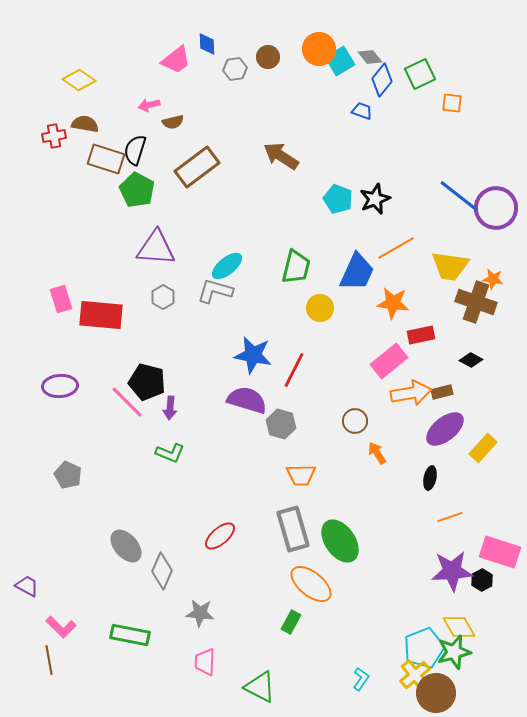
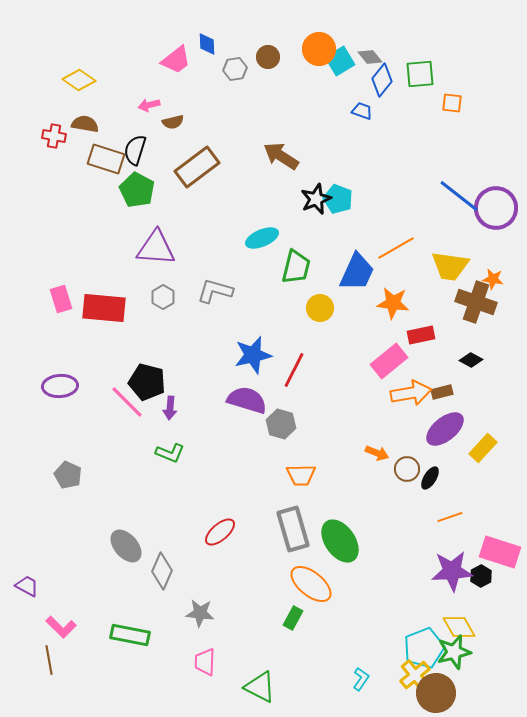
green square at (420, 74): rotated 20 degrees clockwise
red cross at (54, 136): rotated 20 degrees clockwise
black star at (375, 199): moved 59 px left
cyan ellipse at (227, 266): moved 35 px right, 28 px up; rotated 16 degrees clockwise
red rectangle at (101, 315): moved 3 px right, 7 px up
blue star at (253, 355): rotated 24 degrees counterclockwise
brown circle at (355, 421): moved 52 px right, 48 px down
orange arrow at (377, 453): rotated 145 degrees clockwise
black ellipse at (430, 478): rotated 20 degrees clockwise
red ellipse at (220, 536): moved 4 px up
black hexagon at (482, 580): moved 1 px left, 4 px up
green rectangle at (291, 622): moved 2 px right, 4 px up
